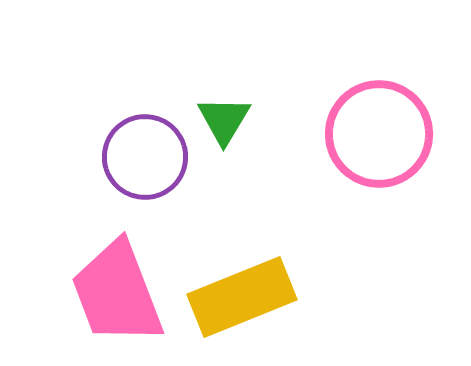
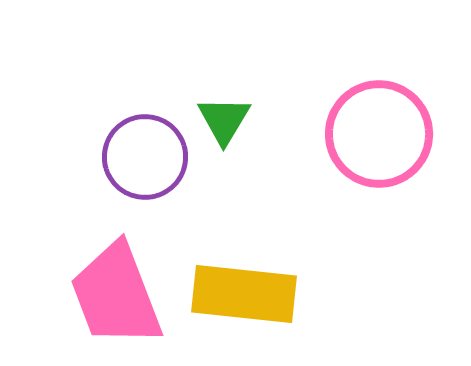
pink trapezoid: moved 1 px left, 2 px down
yellow rectangle: moved 2 px right, 3 px up; rotated 28 degrees clockwise
